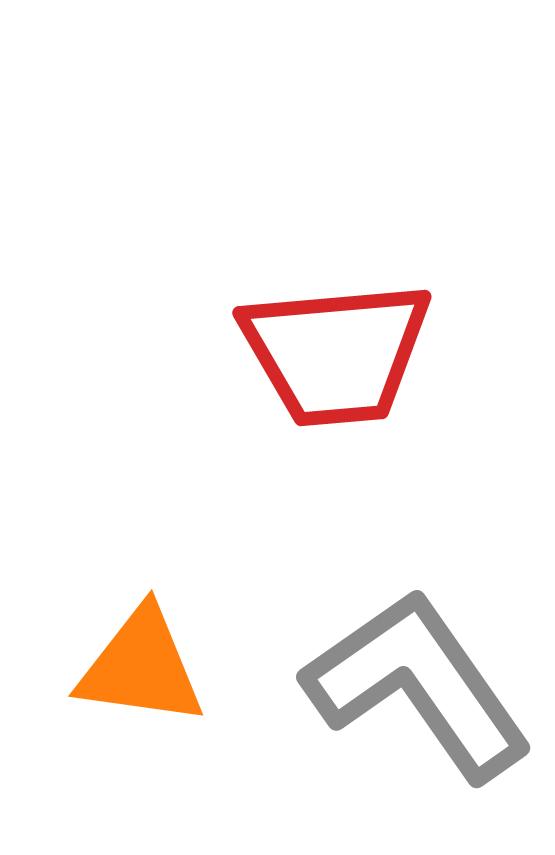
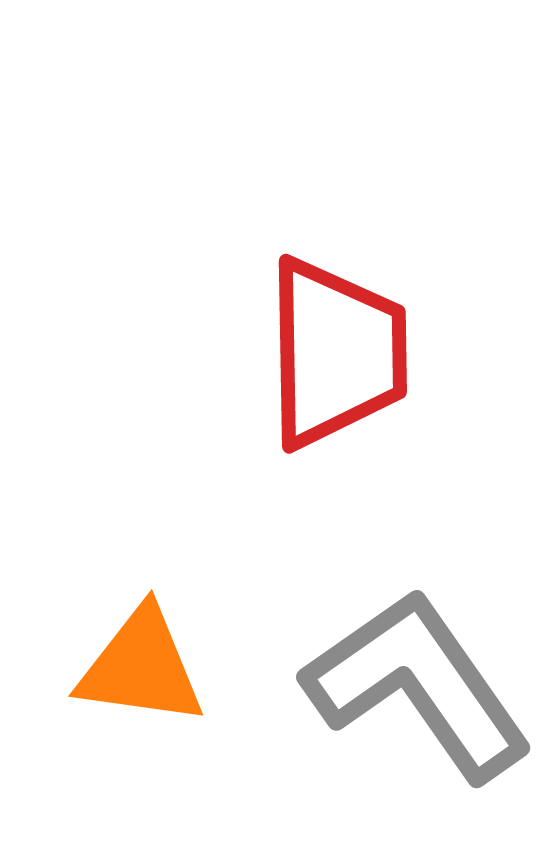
red trapezoid: rotated 86 degrees counterclockwise
